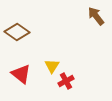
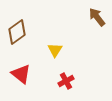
brown arrow: moved 1 px right, 1 px down
brown diamond: rotated 70 degrees counterclockwise
yellow triangle: moved 3 px right, 16 px up
